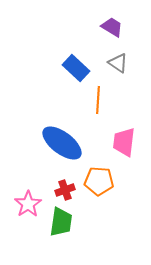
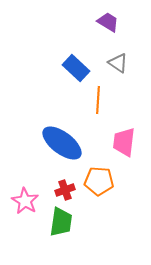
purple trapezoid: moved 4 px left, 5 px up
pink star: moved 3 px left, 3 px up; rotated 8 degrees counterclockwise
